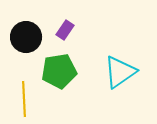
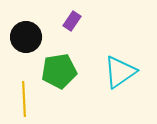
purple rectangle: moved 7 px right, 9 px up
